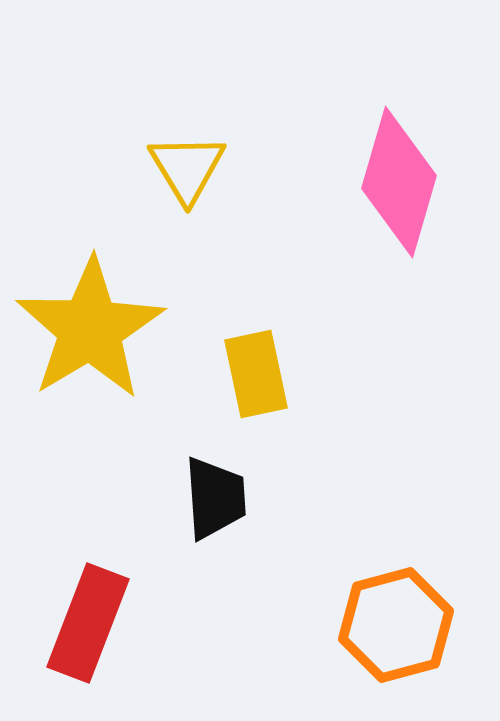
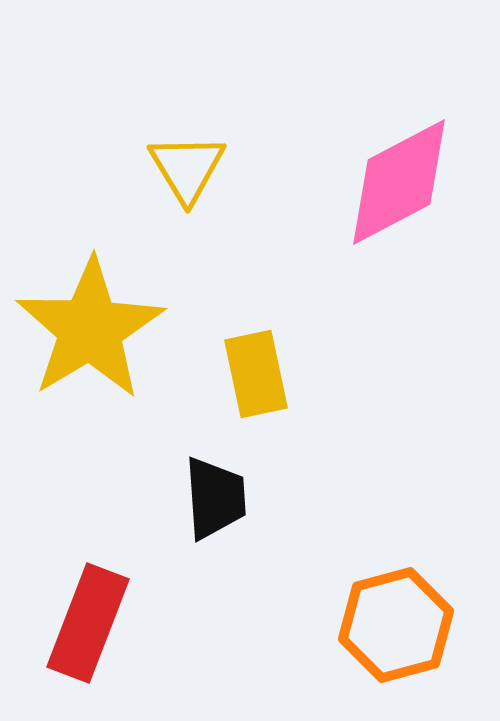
pink diamond: rotated 46 degrees clockwise
